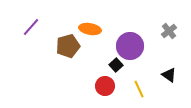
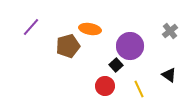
gray cross: moved 1 px right
